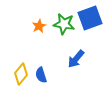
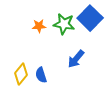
blue square: rotated 25 degrees counterclockwise
orange star: rotated 24 degrees clockwise
